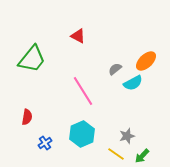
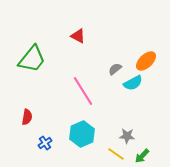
gray star: rotated 21 degrees clockwise
